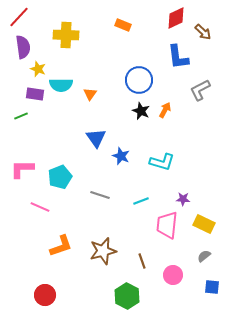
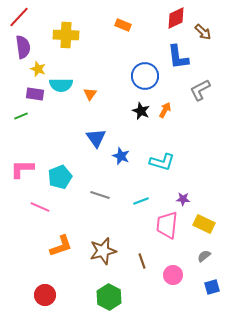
blue circle: moved 6 px right, 4 px up
blue square: rotated 21 degrees counterclockwise
green hexagon: moved 18 px left, 1 px down
